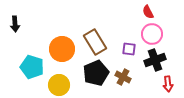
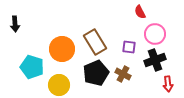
red semicircle: moved 8 px left
pink circle: moved 3 px right
purple square: moved 2 px up
brown cross: moved 3 px up
